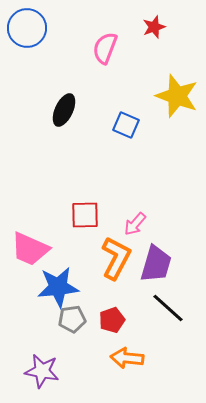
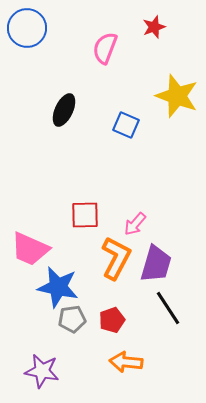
blue star: rotated 18 degrees clockwise
black line: rotated 15 degrees clockwise
orange arrow: moved 1 px left, 4 px down
